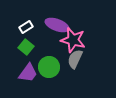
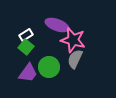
white rectangle: moved 8 px down
